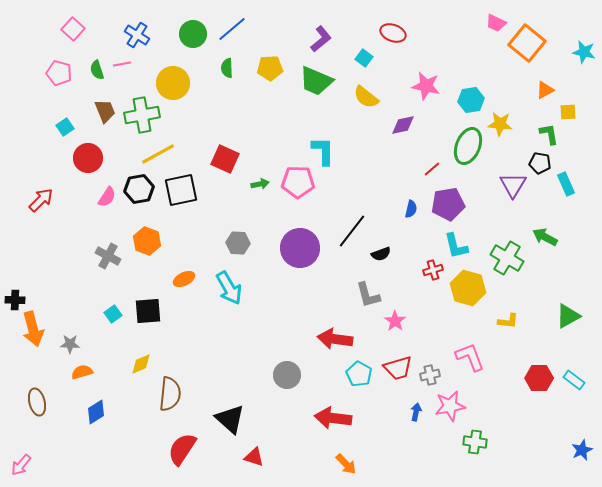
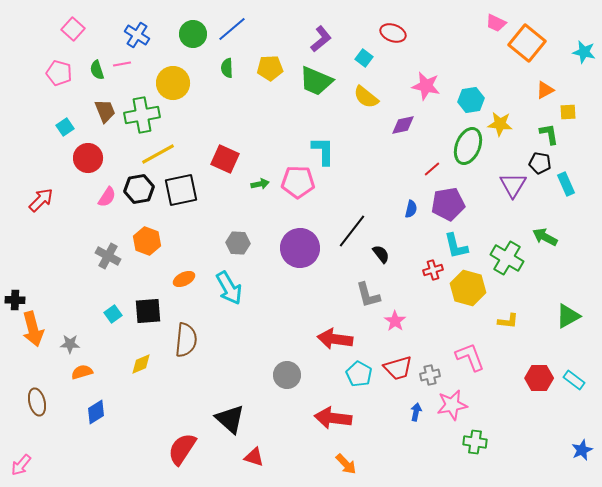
black semicircle at (381, 254): rotated 108 degrees counterclockwise
brown semicircle at (170, 394): moved 16 px right, 54 px up
pink star at (450, 406): moved 2 px right, 1 px up
